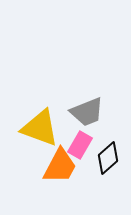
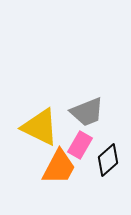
yellow triangle: moved 1 px up; rotated 6 degrees clockwise
black diamond: moved 2 px down
orange trapezoid: moved 1 px left, 1 px down
